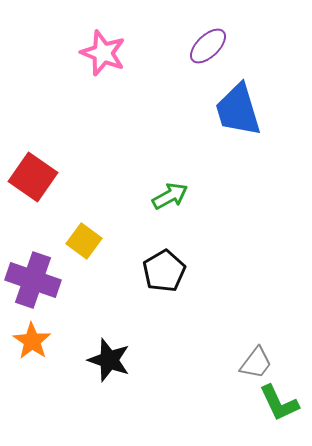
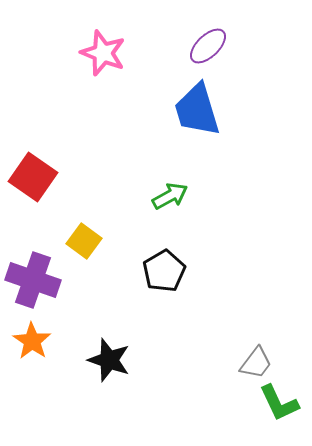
blue trapezoid: moved 41 px left
